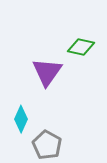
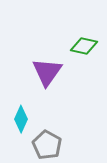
green diamond: moved 3 px right, 1 px up
